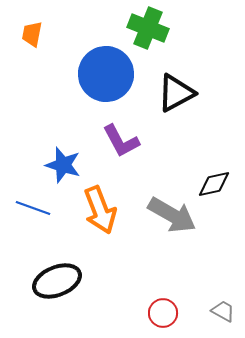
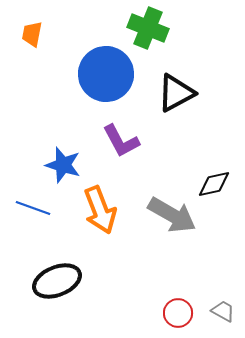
red circle: moved 15 px right
